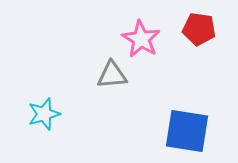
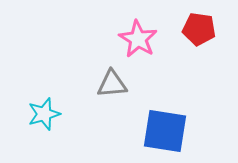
pink star: moved 3 px left
gray triangle: moved 9 px down
blue square: moved 22 px left
